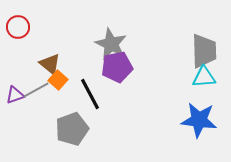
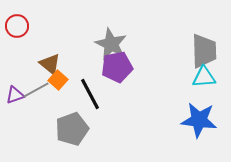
red circle: moved 1 px left, 1 px up
